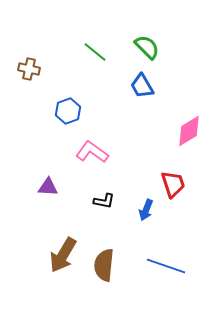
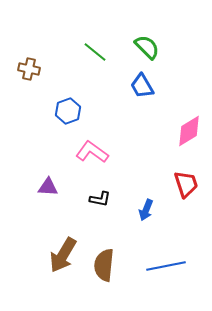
red trapezoid: moved 13 px right
black L-shape: moved 4 px left, 2 px up
blue line: rotated 30 degrees counterclockwise
